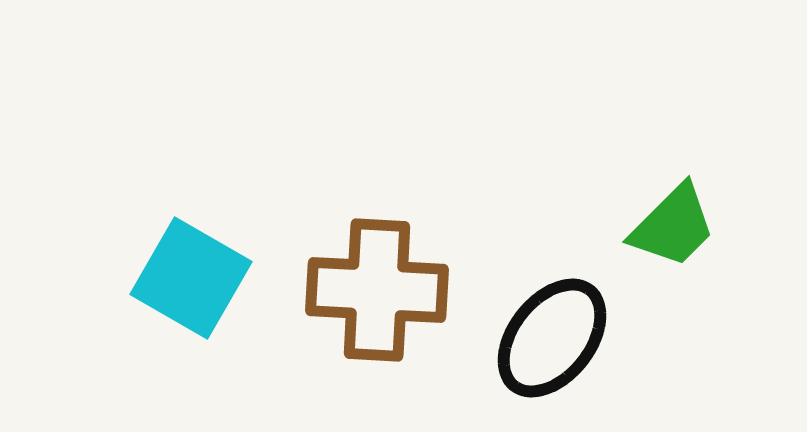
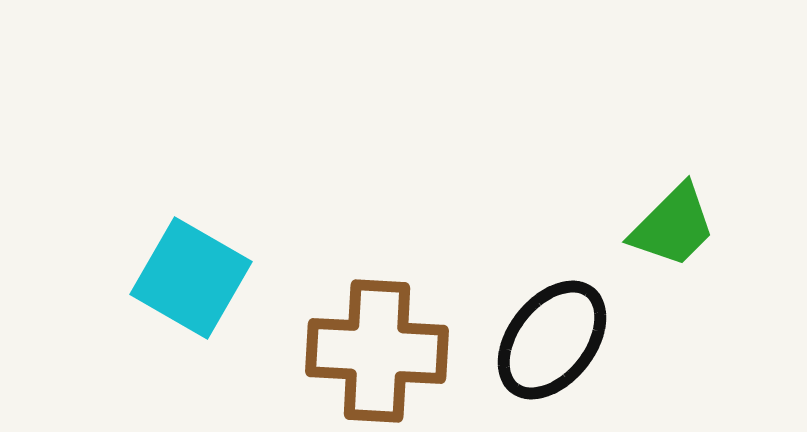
brown cross: moved 61 px down
black ellipse: moved 2 px down
